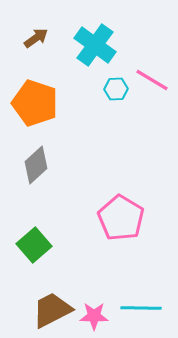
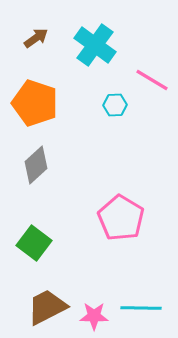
cyan hexagon: moved 1 px left, 16 px down
green square: moved 2 px up; rotated 12 degrees counterclockwise
brown trapezoid: moved 5 px left, 3 px up
